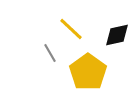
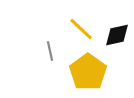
yellow line: moved 10 px right
gray line: moved 2 px up; rotated 18 degrees clockwise
